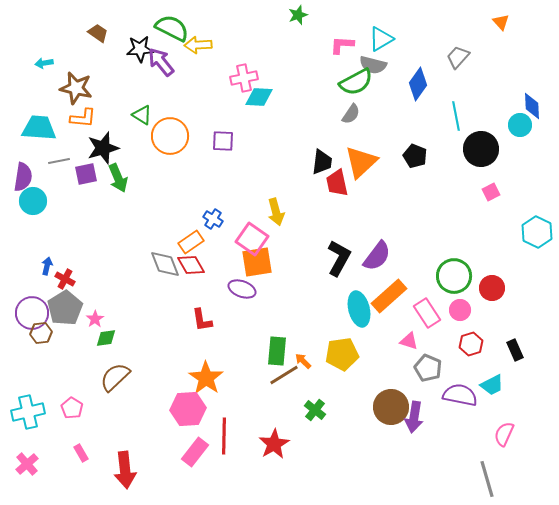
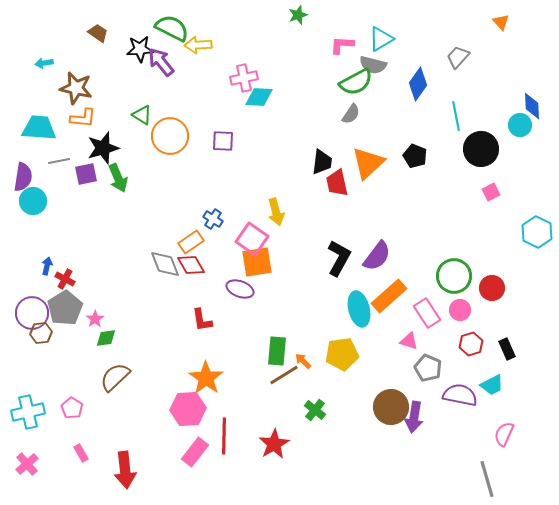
orange triangle at (361, 162): moved 7 px right, 1 px down
purple ellipse at (242, 289): moved 2 px left
black rectangle at (515, 350): moved 8 px left, 1 px up
